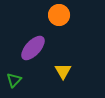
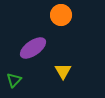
orange circle: moved 2 px right
purple ellipse: rotated 12 degrees clockwise
